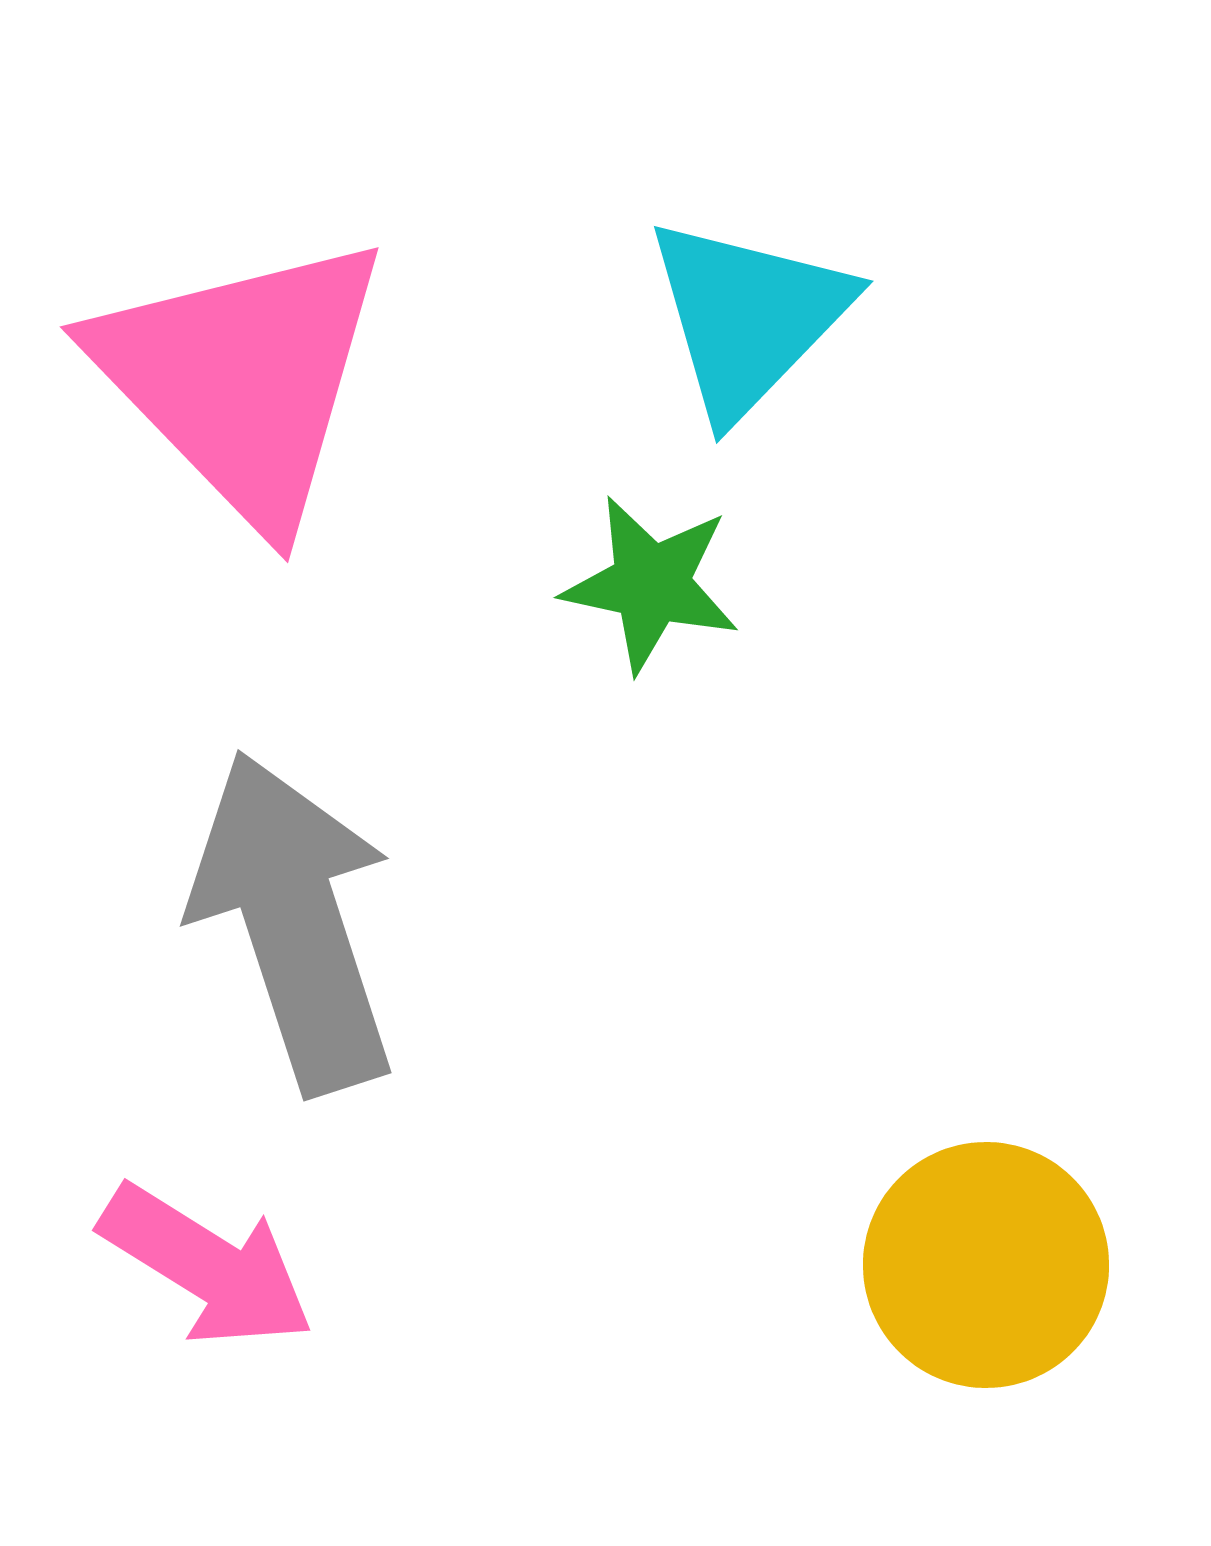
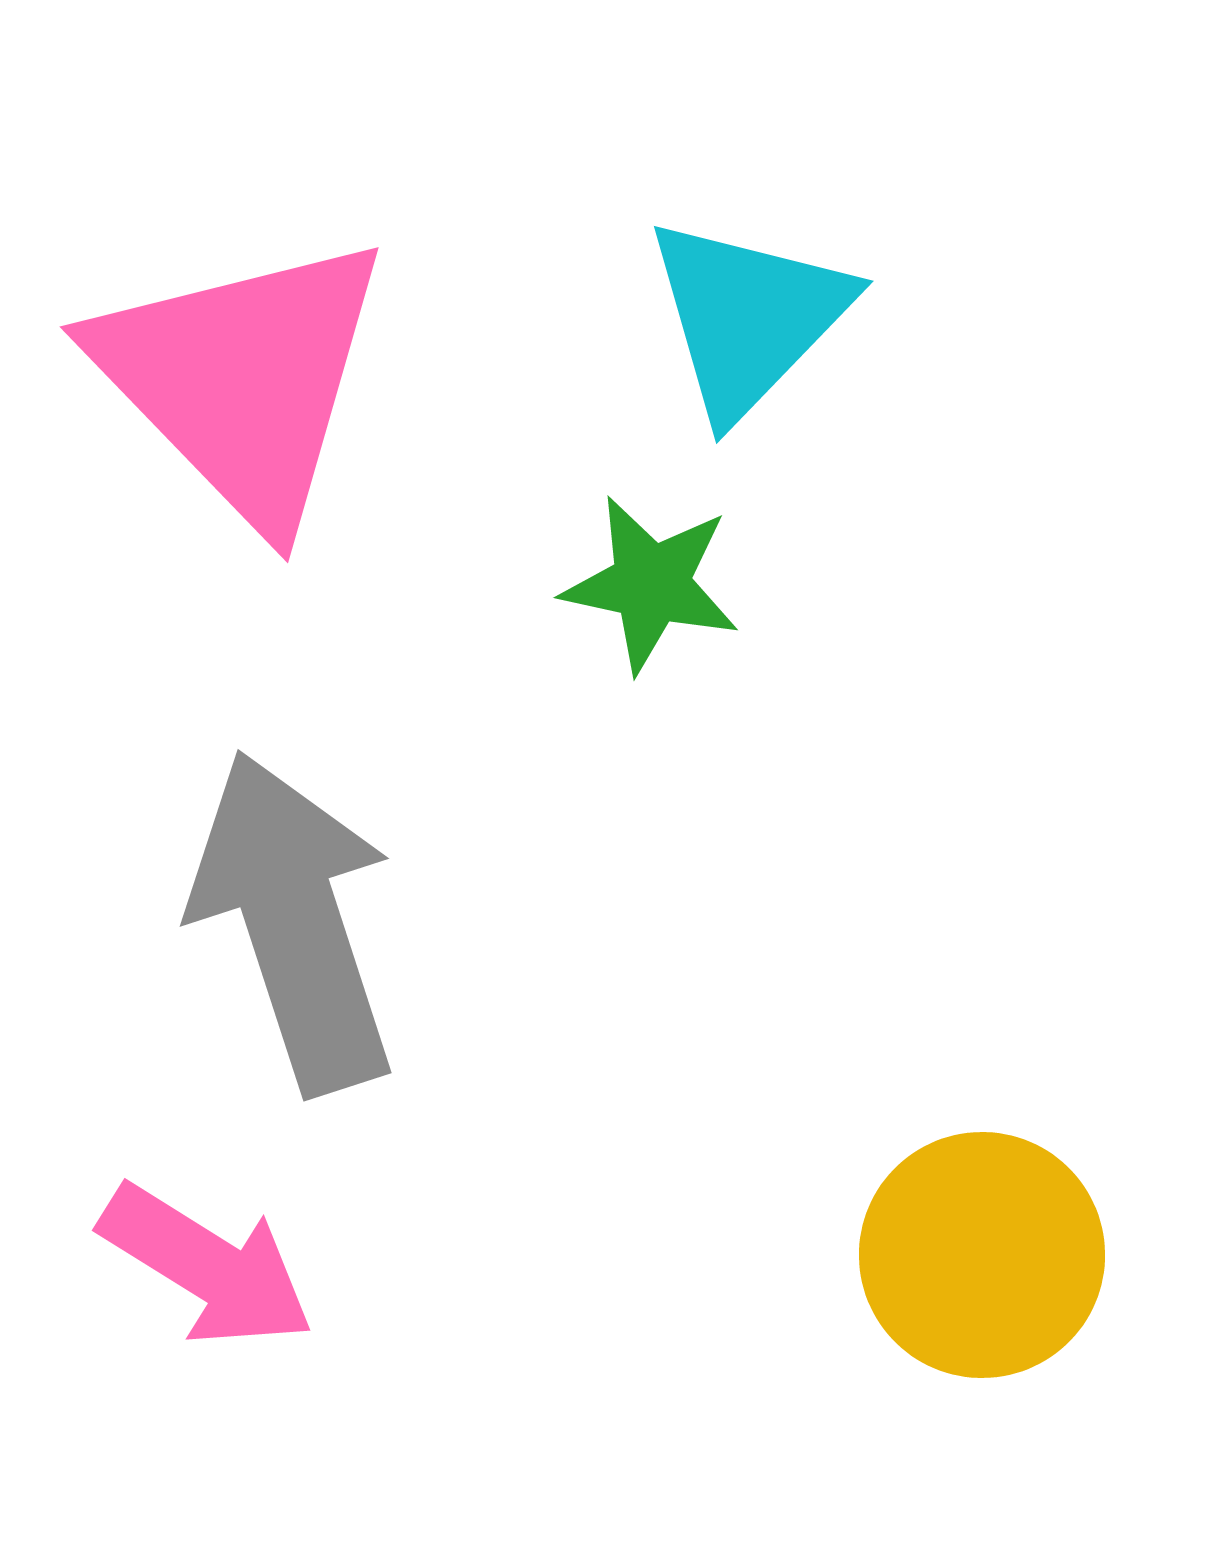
yellow circle: moved 4 px left, 10 px up
